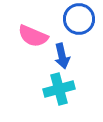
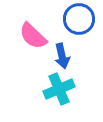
pink semicircle: rotated 20 degrees clockwise
cyan cross: rotated 8 degrees counterclockwise
